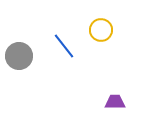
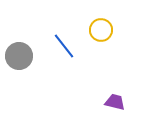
purple trapezoid: rotated 15 degrees clockwise
